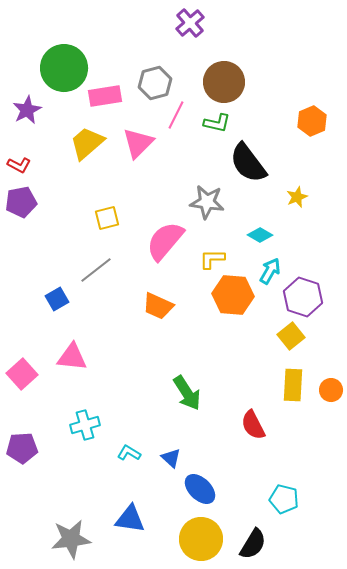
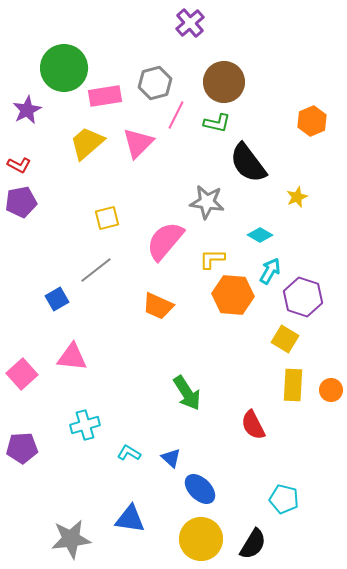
yellow square at (291, 336): moved 6 px left, 3 px down; rotated 20 degrees counterclockwise
